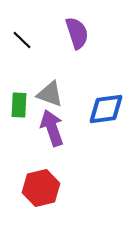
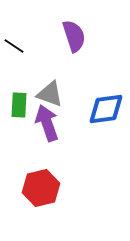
purple semicircle: moved 3 px left, 3 px down
black line: moved 8 px left, 6 px down; rotated 10 degrees counterclockwise
purple arrow: moved 5 px left, 5 px up
